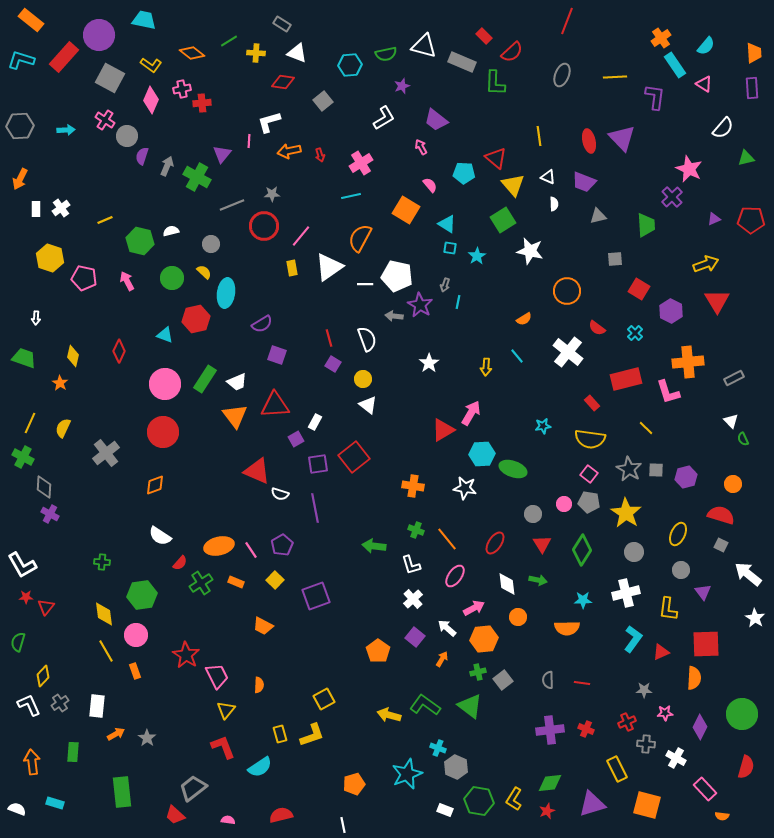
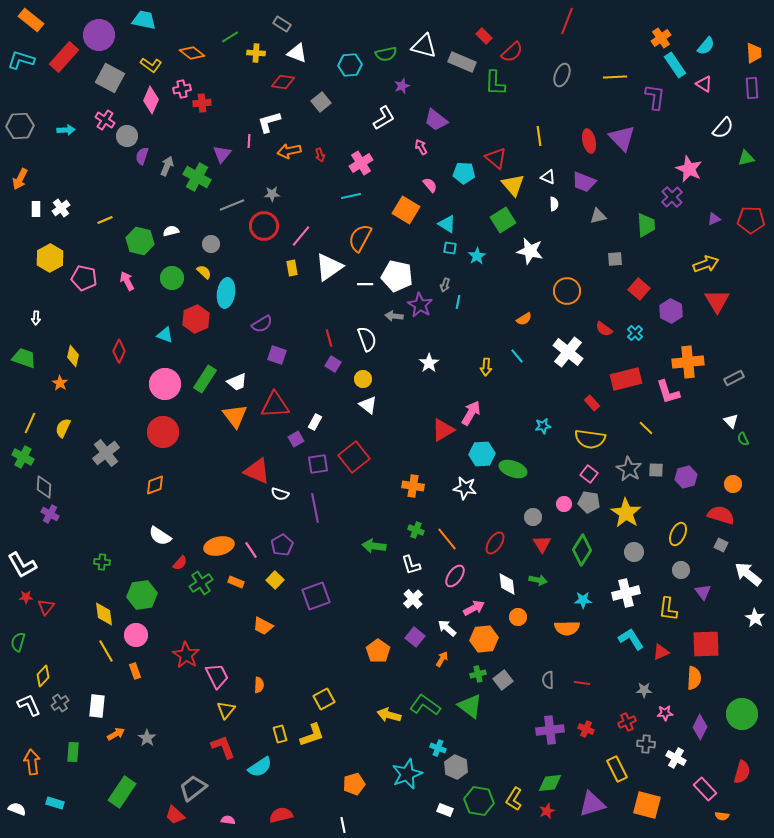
green line at (229, 41): moved 1 px right, 4 px up
gray square at (323, 101): moved 2 px left, 1 px down
yellow hexagon at (50, 258): rotated 12 degrees clockwise
red square at (639, 289): rotated 10 degrees clockwise
red hexagon at (196, 319): rotated 12 degrees counterclockwise
red semicircle at (597, 328): moved 7 px right, 1 px down
gray circle at (533, 514): moved 3 px down
cyan L-shape at (633, 639): moved 2 px left; rotated 68 degrees counterclockwise
green cross at (478, 672): moved 2 px down
red semicircle at (746, 767): moved 4 px left, 5 px down
green rectangle at (122, 792): rotated 40 degrees clockwise
